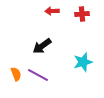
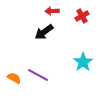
red cross: moved 2 px down; rotated 24 degrees counterclockwise
black arrow: moved 2 px right, 14 px up
cyan star: rotated 18 degrees counterclockwise
orange semicircle: moved 2 px left, 4 px down; rotated 40 degrees counterclockwise
